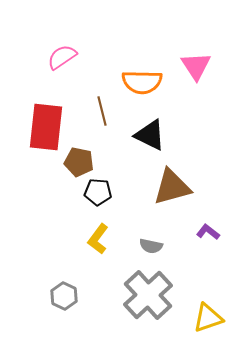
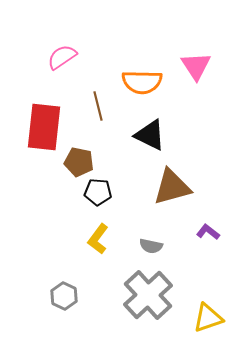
brown line: moved 4 px left, 5 px up
red rectangle: moved 2 px left
